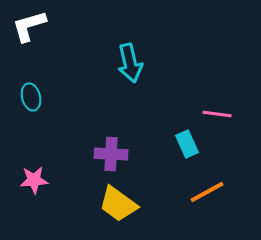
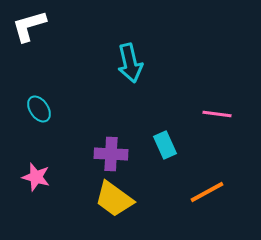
cyan ellipse: moved 8 px right, 12 px down; rotated 20 degrees counterclockwise
cyan rectangle: moved 22 px left, 1 px down
pink star: moved 2 px right, 3 px up; rotated 20 degrees clockwise
yellow trapezoid: moved 4 px left, 5 px up
